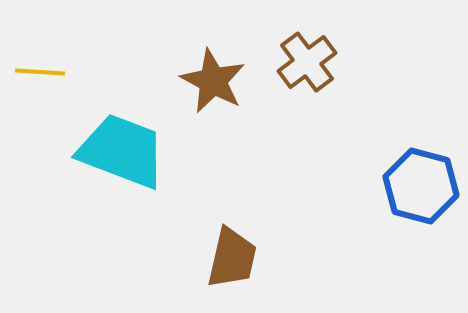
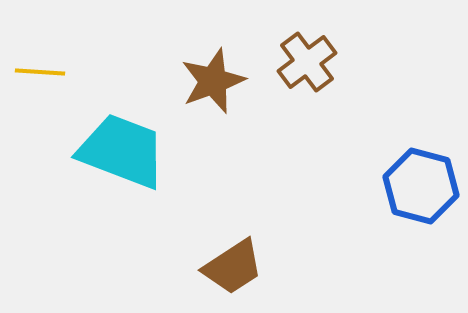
brown star: rotated 24 degrees clockwise
brown trapezoid: moved 1 px right, 9 px down; rotated 44 degrees clockwise
